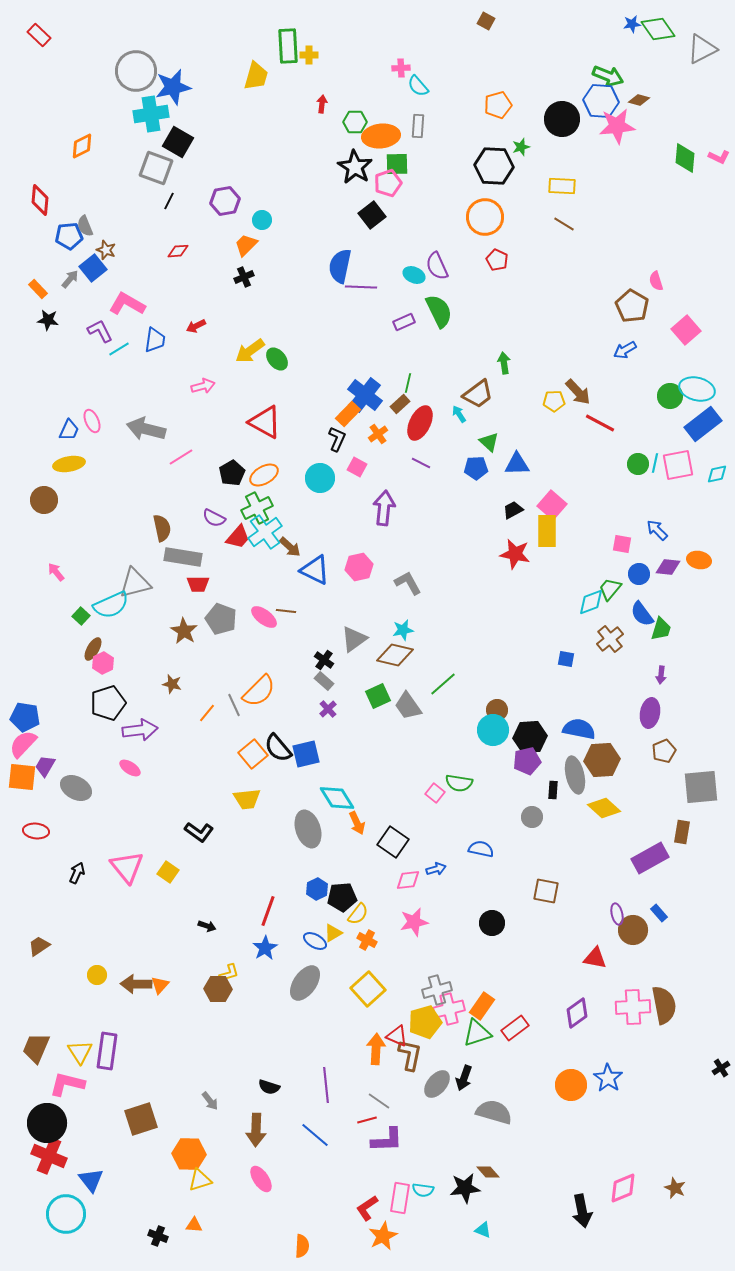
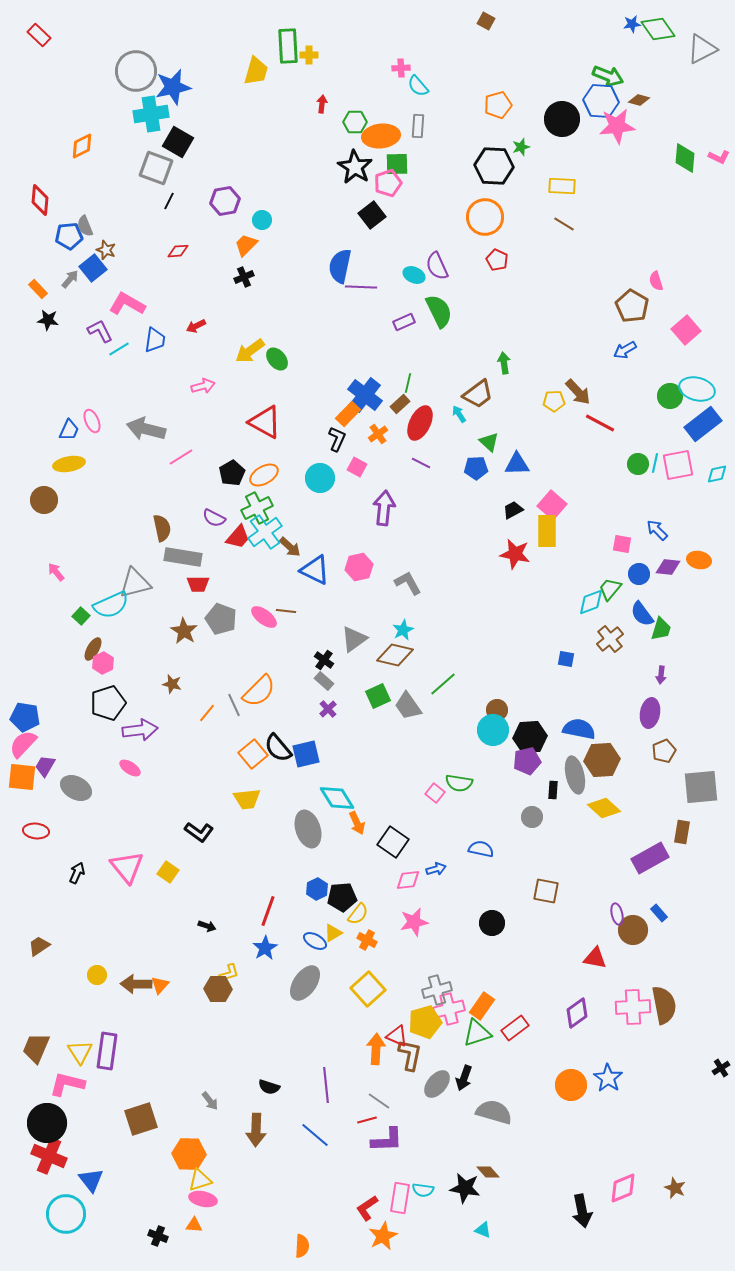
yellow trapezoid at (256, 76): moved 5 px up
cyan star at (403, 630): rotated 15 degrees counterclockwise
pink ellipse at (261, 1179): moved 58 px left, 20 px down; rotated 44 degrees counterclockwise
black star at (465, 1188): rotated 16 degrees clockwise
